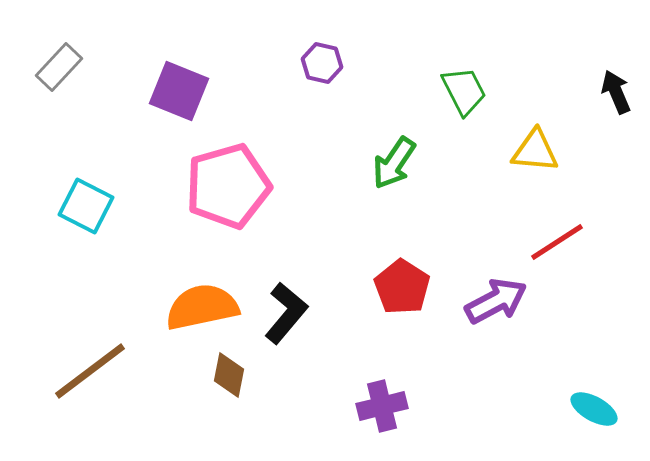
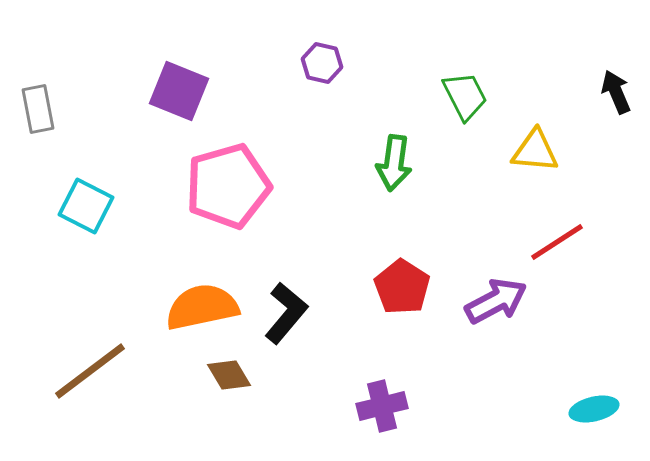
gray rectangle: moved 21 px left, 42 px down; rotated 54 degrees counterclockwise
green trapezoid: moved 1 px right, 5 px down
green arrow: rotated 26 degrees counterclockwise
brown diamond: rotated 42 degrees counterclockwise
cyan ellipse: rotated 42 degrees counterclockwise
